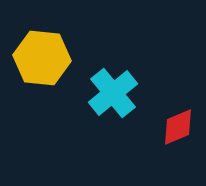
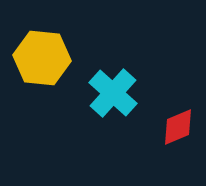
cyan cross: rotated 9 degrees counterclockwise
